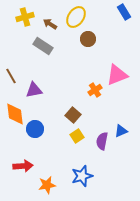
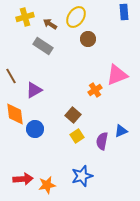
blue rectangle: rotated 28 degrees clockwise
purple triangle: rotated 18 degrees counterclockwise
red arrow: moved 13 px down
